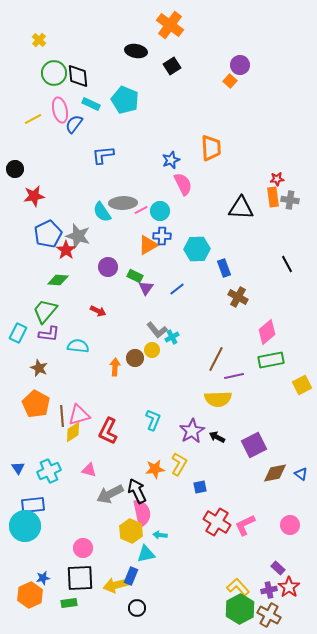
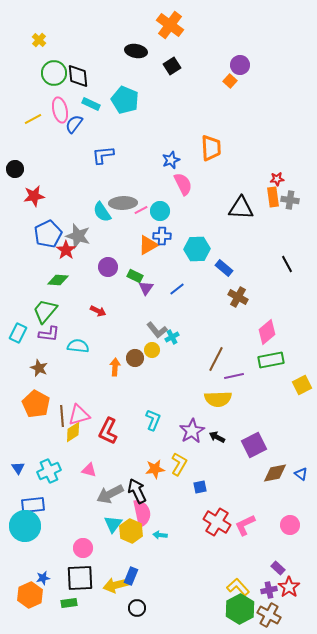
blue rectangle at (224, 268): rotated 30 degrees counterclockwise
cyan triangle at (146, 554): moved 33 px left, 30 px up; rotated 42 degrees counterclockwise
